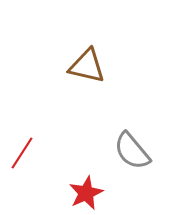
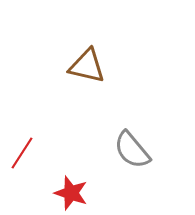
gray semicircle: moved 1 px up
red star: moved 15 px left; rotated 28 degrees counterclockwise
